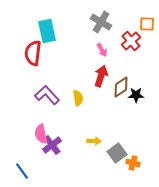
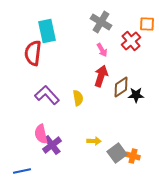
orange cross: moved 7 px up
blue line: rotated 66 degrees counterclockwise
